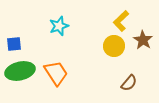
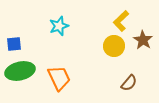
orange trapezoid: moved 3 px right, 5 px down; rotated 8 degrees clockwise
